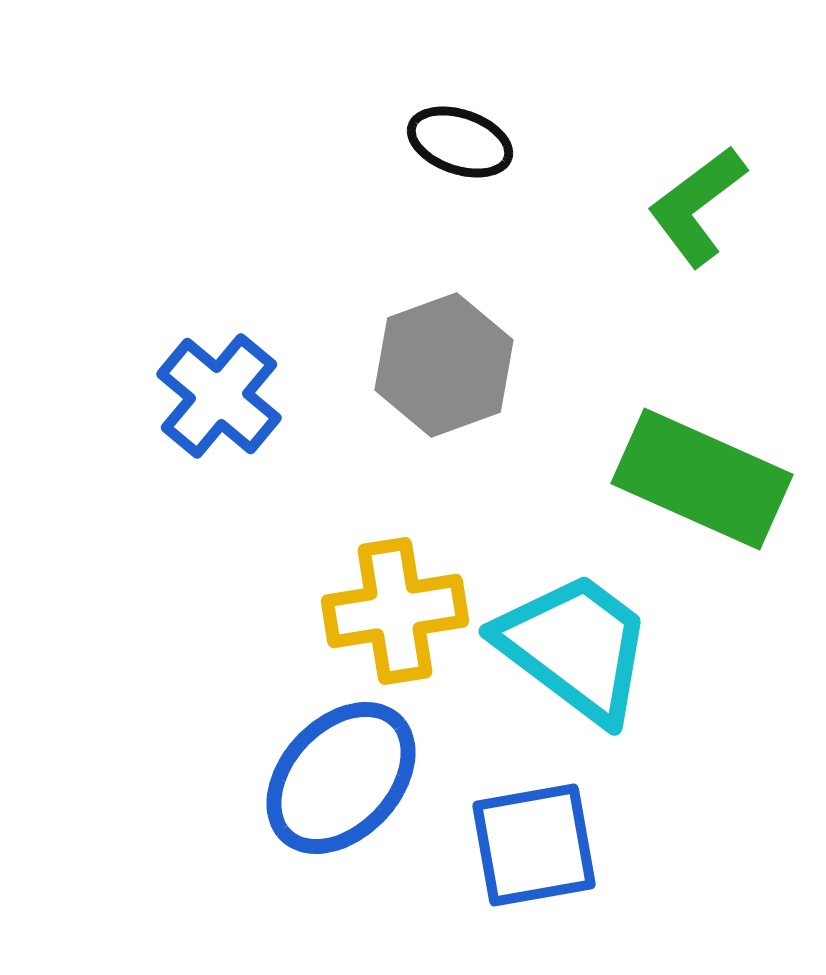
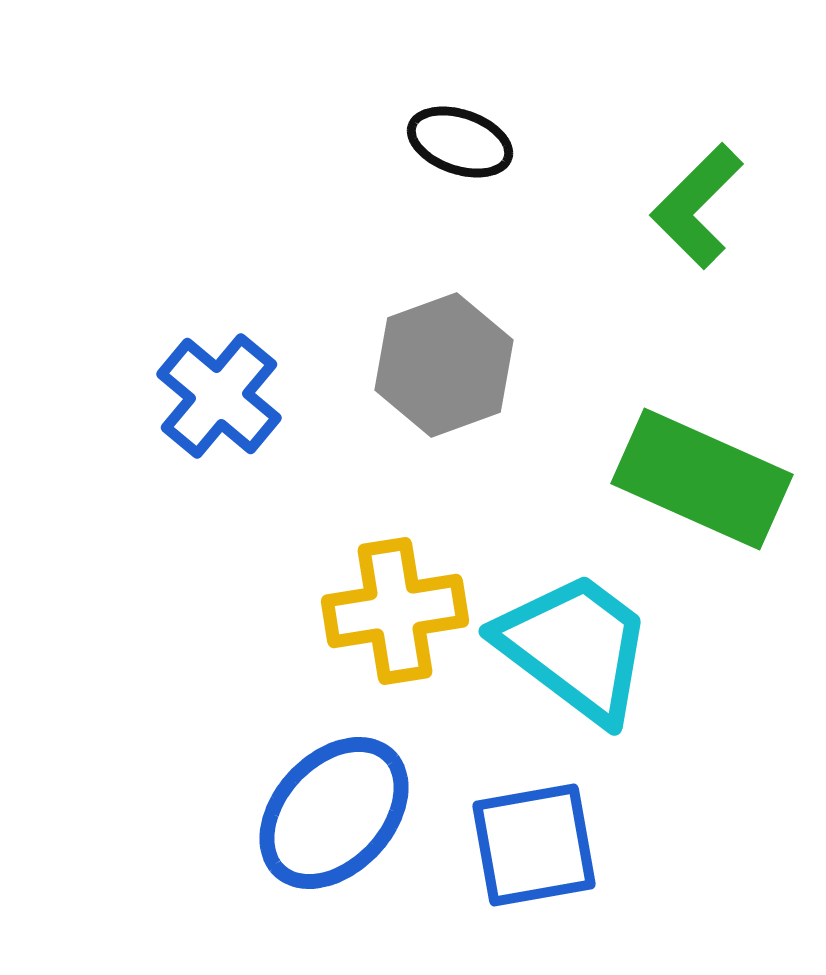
green L-shape: rotated 8 degrees counterclockwise
blue ellipse: moved 7 px left, 35 px down
